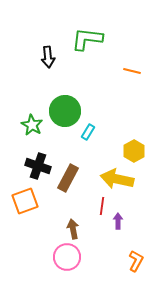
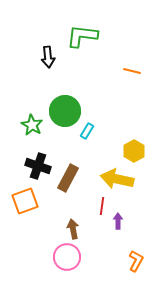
green L-shape: moved 5 px left, 3 px up
cyan rectangle: moved 1 px left, 1 px up
